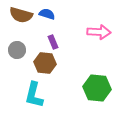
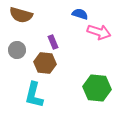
blue semicircle: moved 33 px right
pink arrow: rotated 15 degrees clockwise
